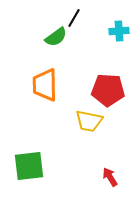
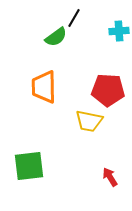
orange trapezoid: moved 1 px left, 2 px down
